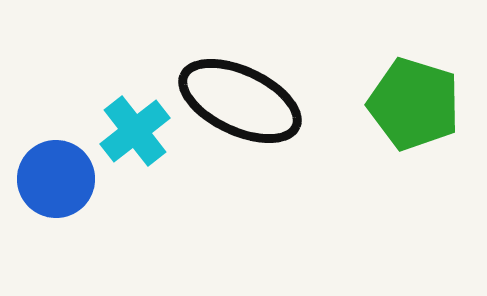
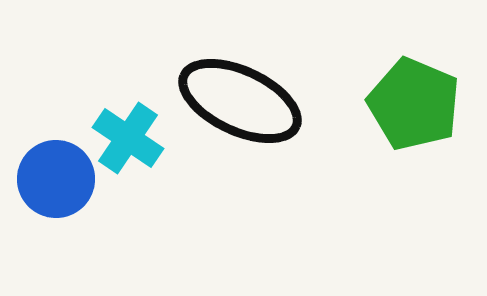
green pentagon: rotated 6 degrees clockwise
cyan cross: moved 7 px left, 7 px down; rotated 18 degrees counterclockwise
